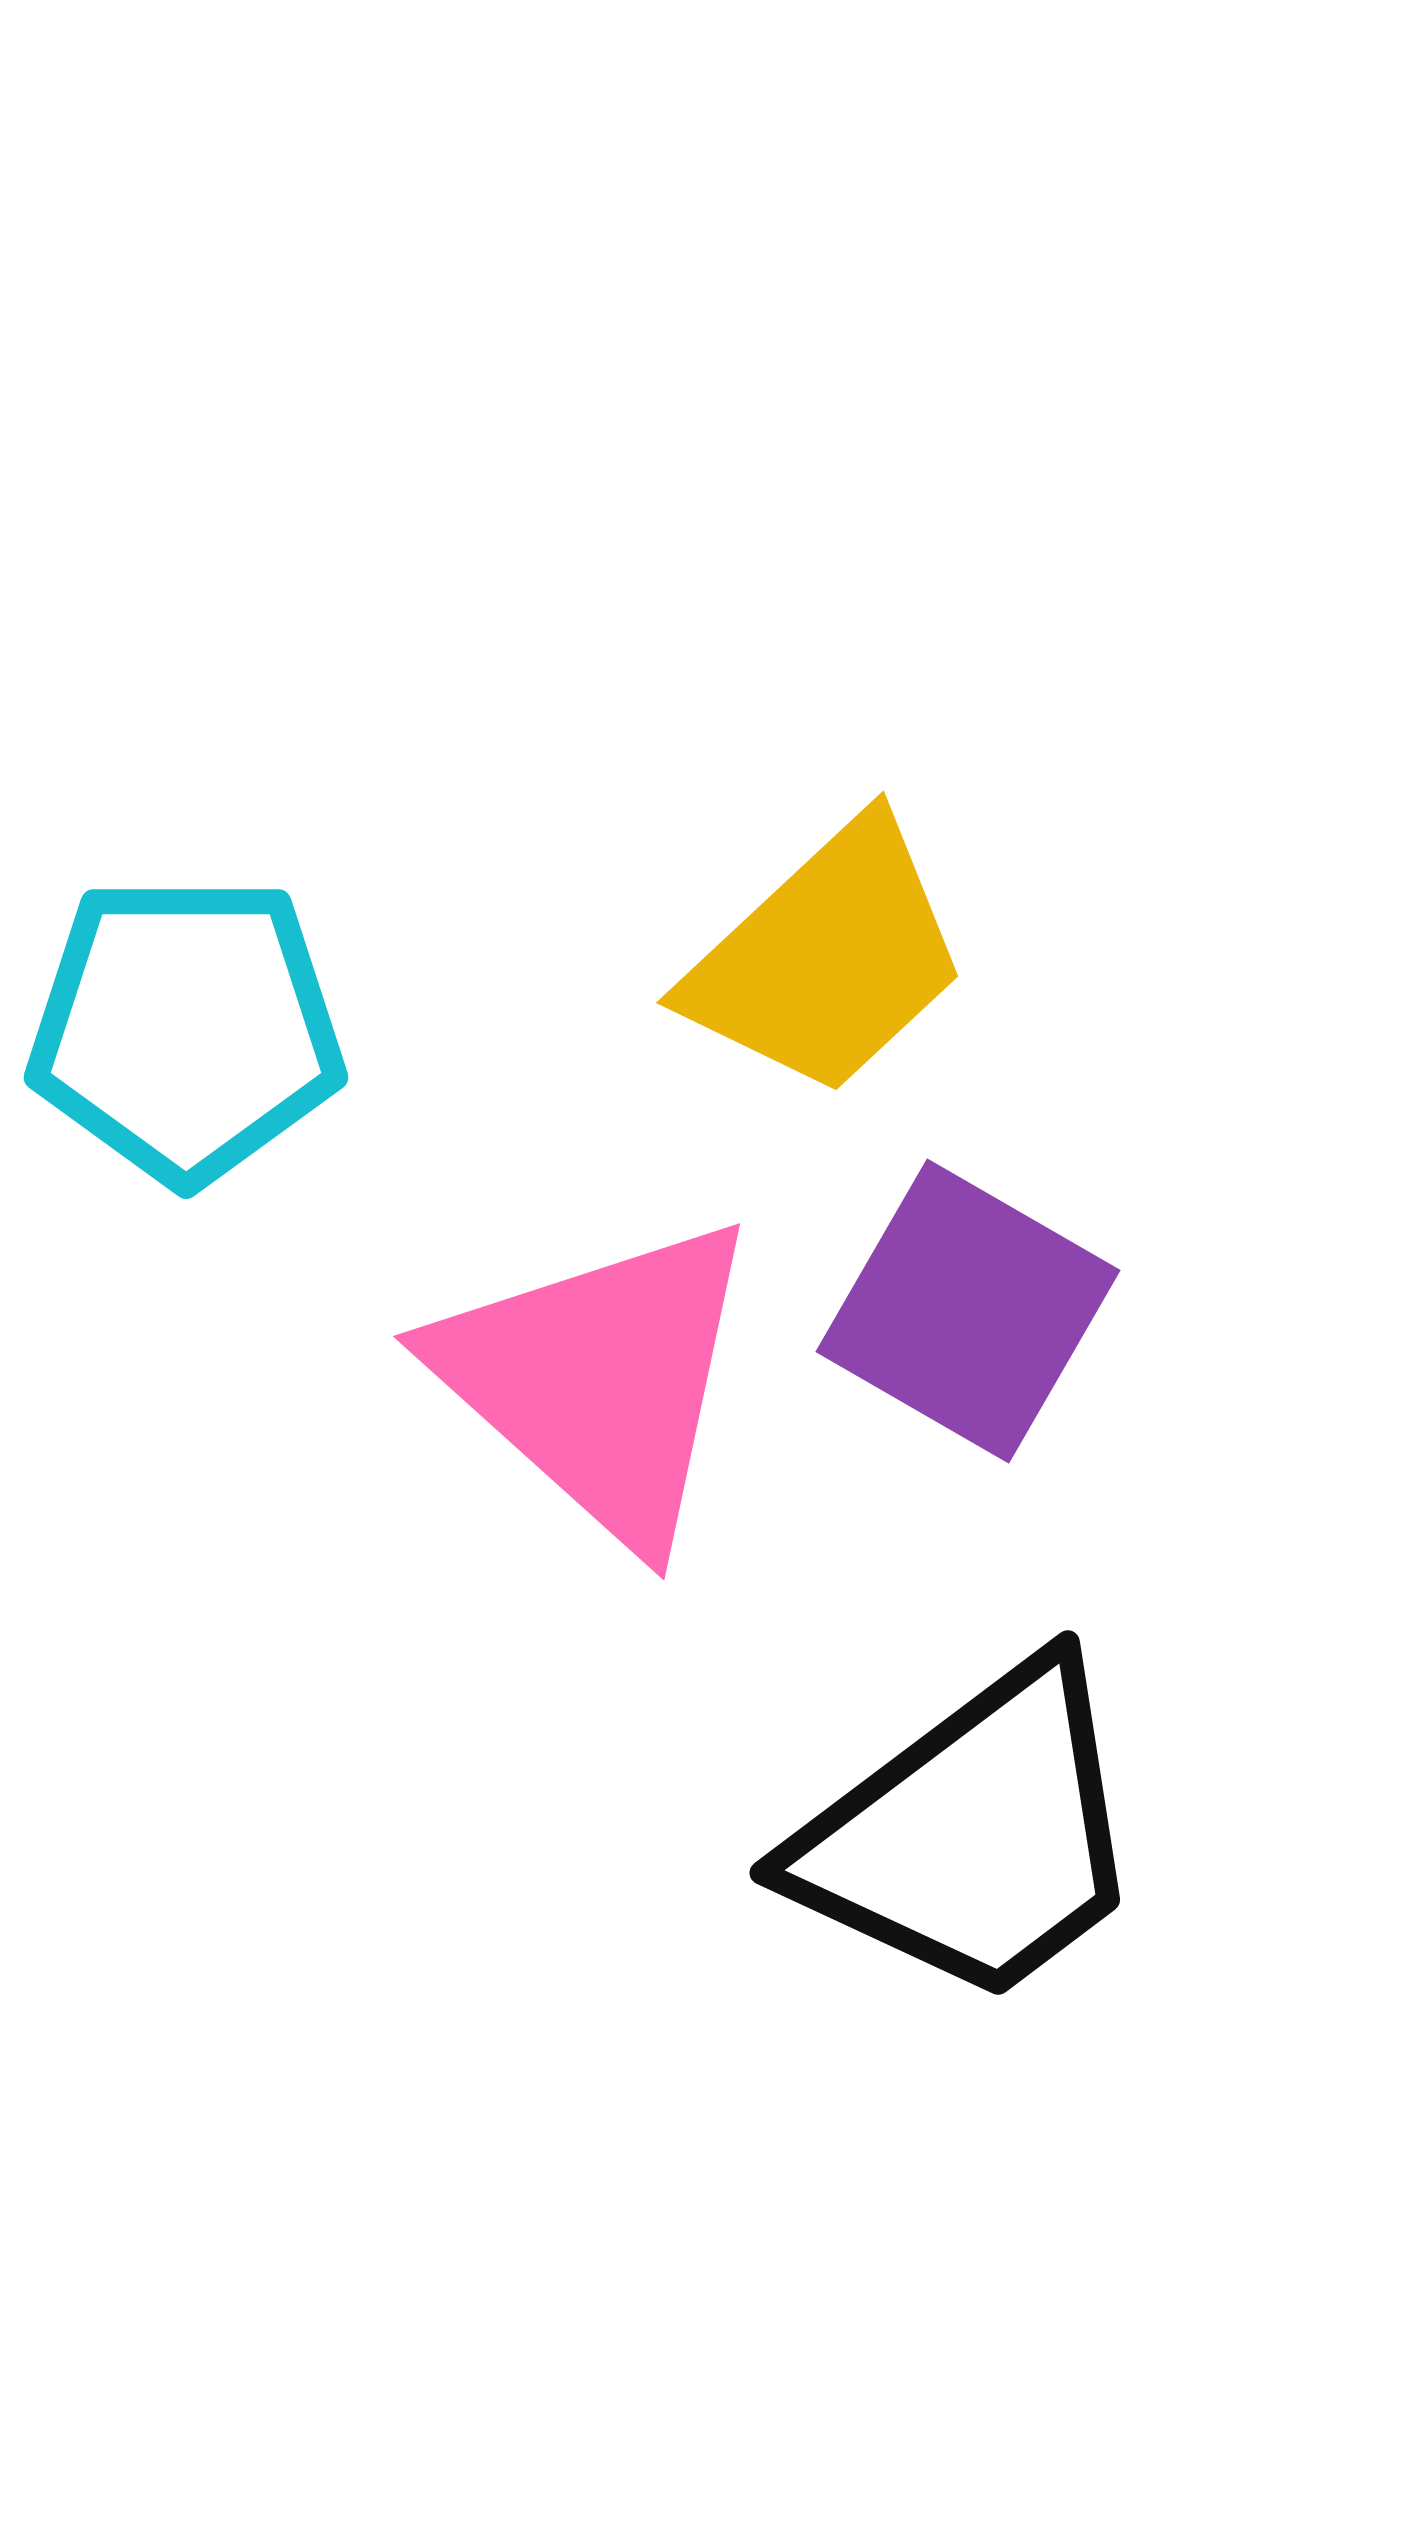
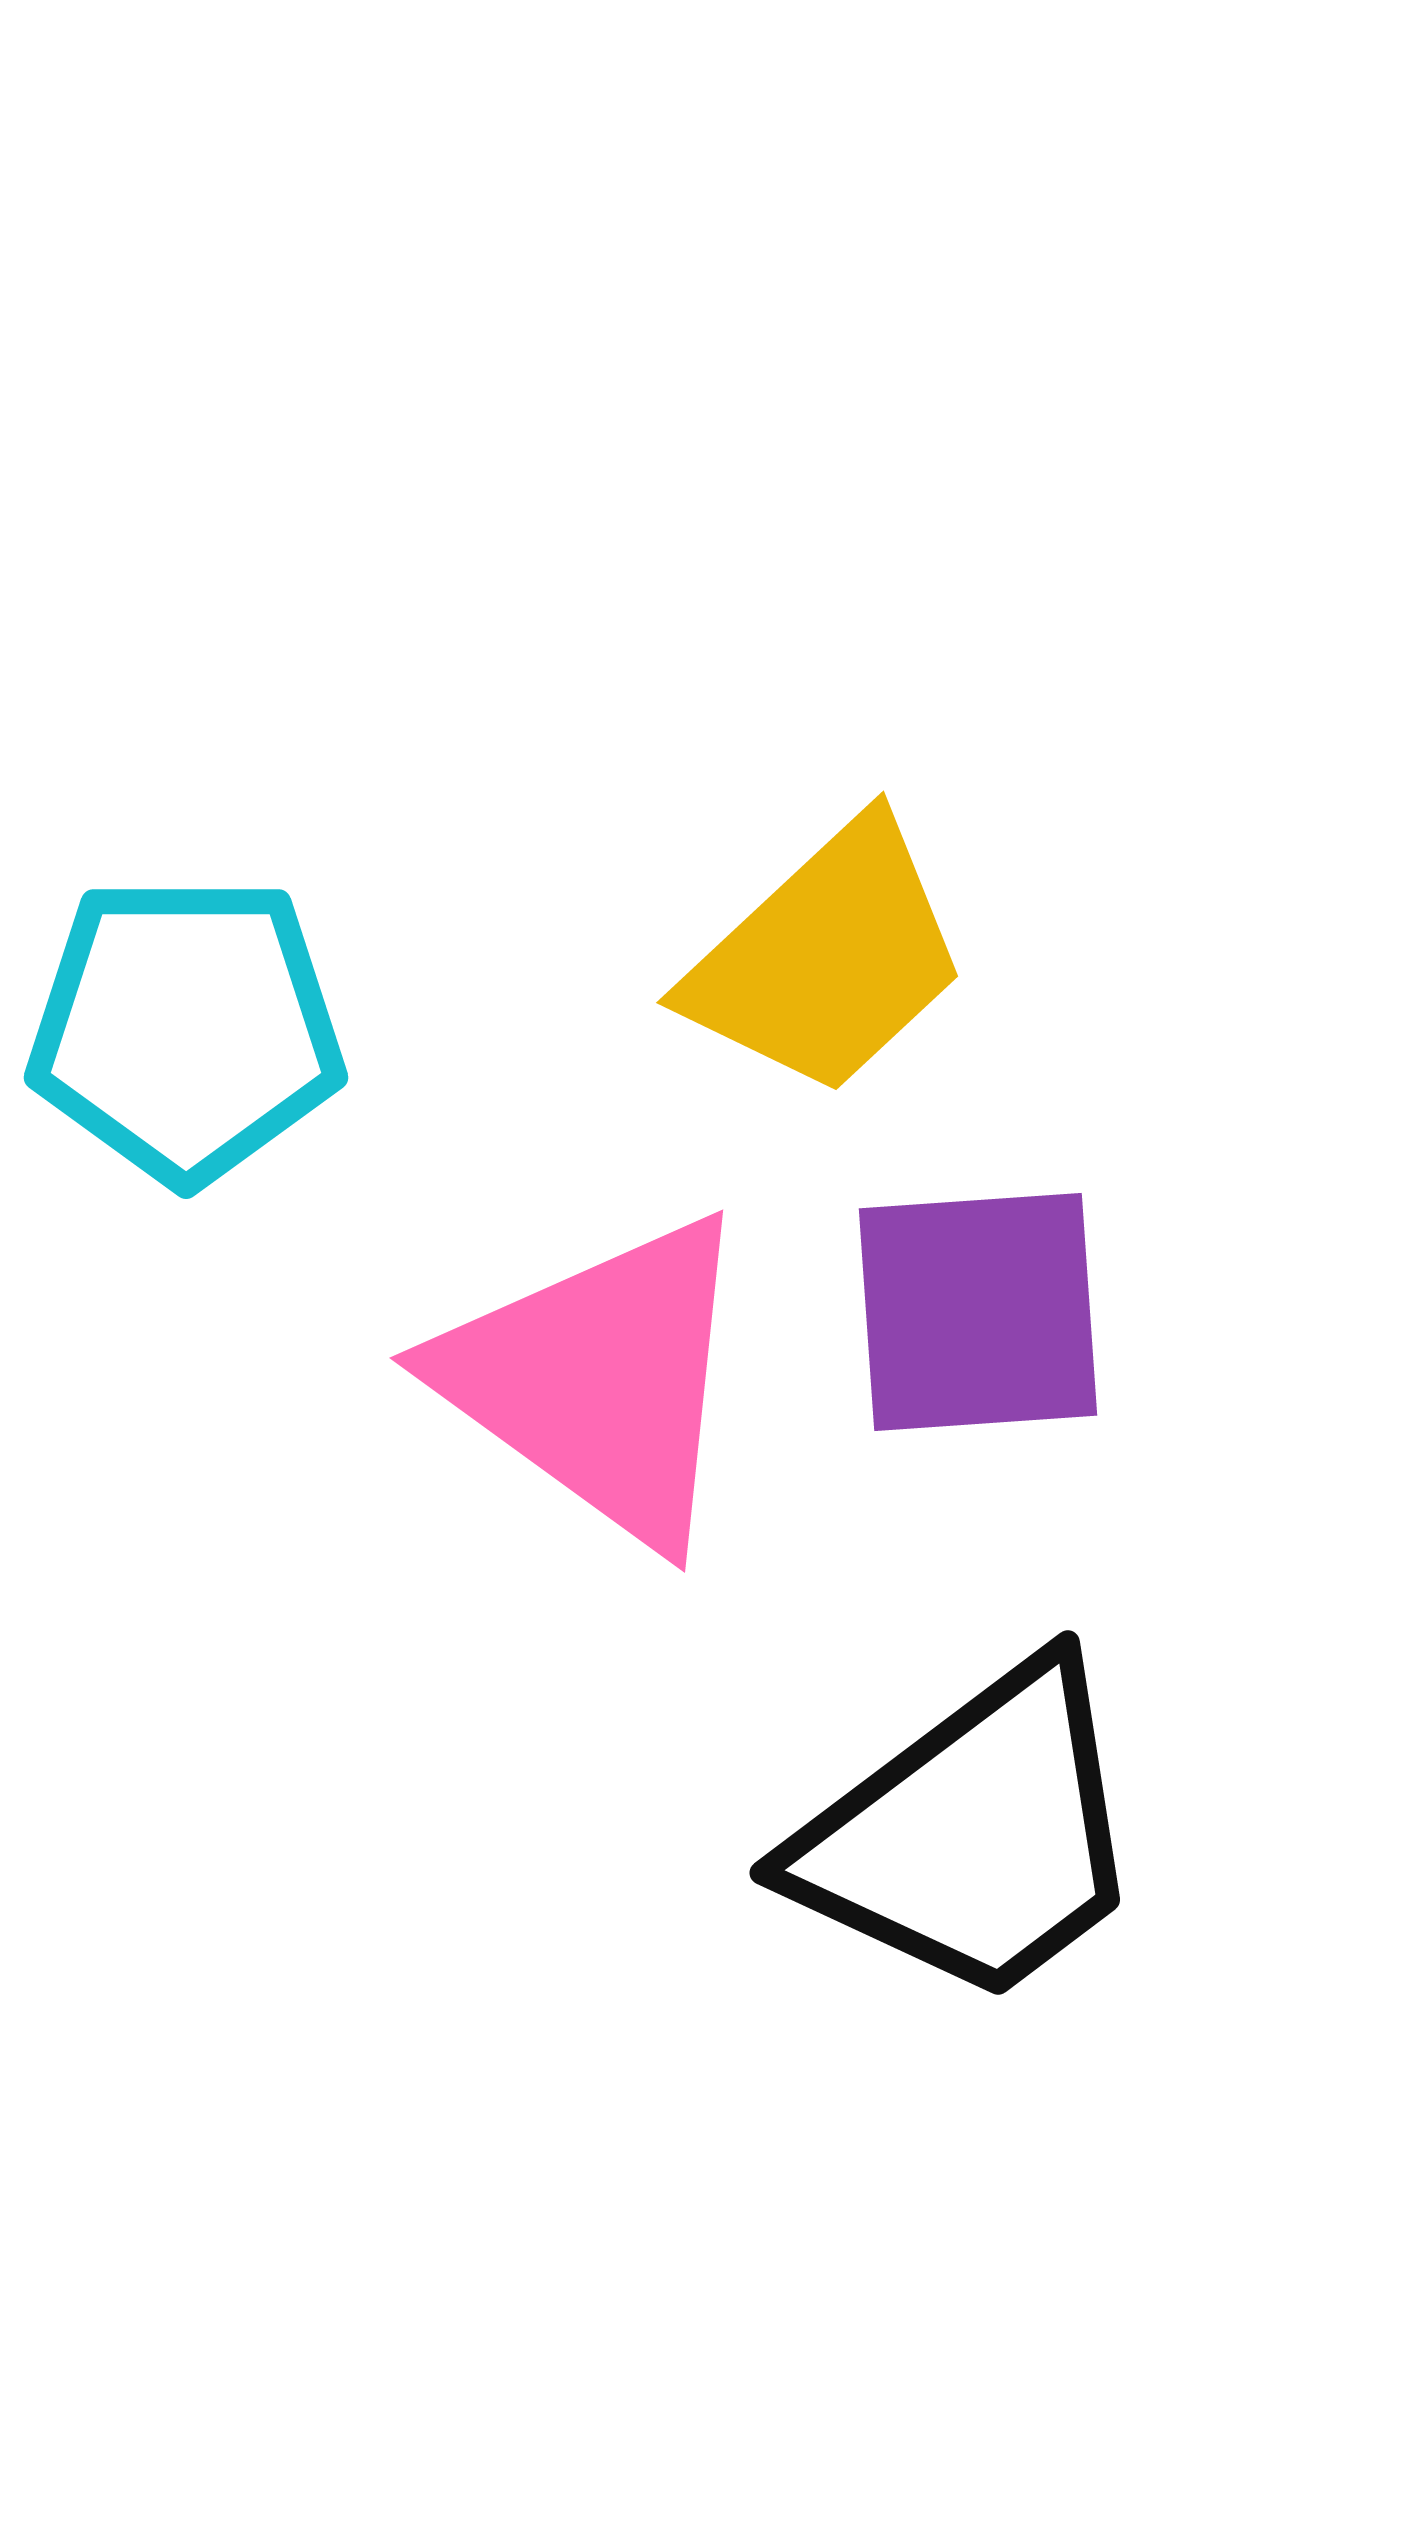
purple square: moved 10 px right, 1 px down; rotated 34 degrees counterclockwise
pink triangle: rotated 6 degrees counterclockwise
